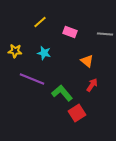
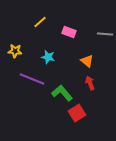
pink rectangle: moved 1 px left
cyan star: moved 4 px right, 4 px down
red arrow: moved 2 px left, 2 px up; rotated 56 degrees counterclockwise
